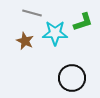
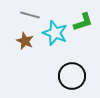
gray line: moved 2 px left, 2 px down
cyan star: rotated 20 degrees clockwise
black circle: moved 2 px up
